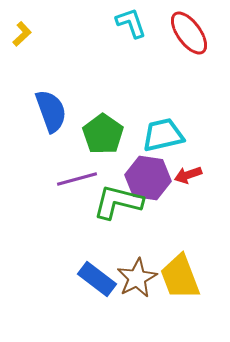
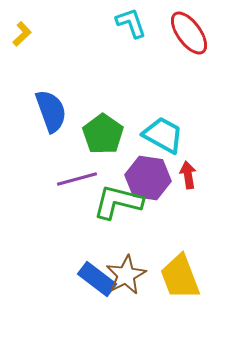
cyan trapezoid: rotated 42 degrees clockwise
red arrow: rotated 100 degrees clockwise
brown star: moved 11 px left, 3 px up
